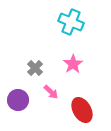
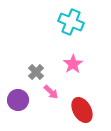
gray cross: moved 1 px right, 4 px down
